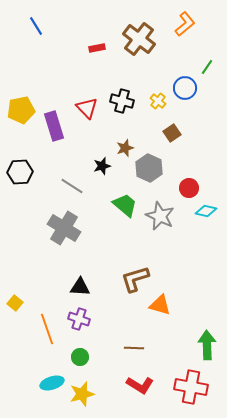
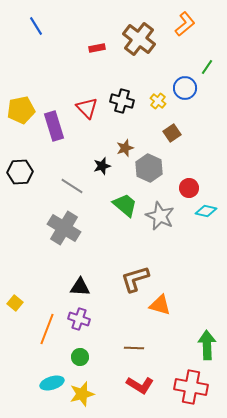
orange line: rotated 40 degrees clockwise
